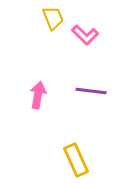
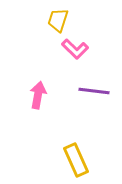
yellow trapezoid: moved 5 px right, 2 px down; rotated 140 degrees counterclockwise
pink L-shape: moved 10 px left, 14 px down
purple line: moved 3 px right
